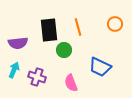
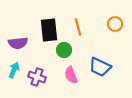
pink semicircle: moved 8 px up
